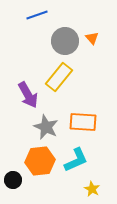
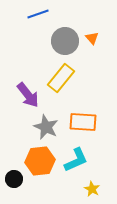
blue line: moved 1 px right, 1 px up
yellow rectangle: moved 2 px right, 1 px down
purple arrow: rotated 8 degrees counterclockwise
black circle: moved 1 px right, 1 px up
